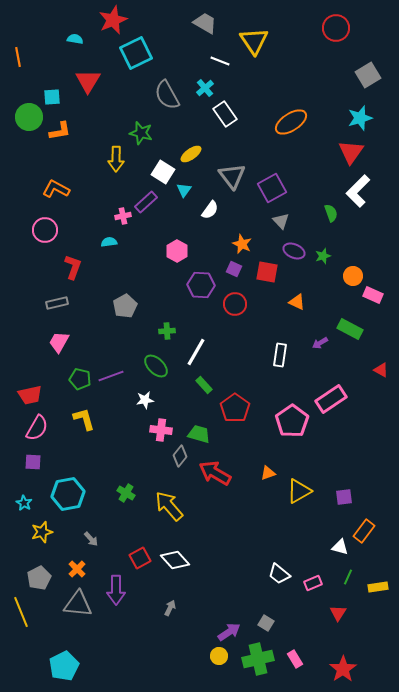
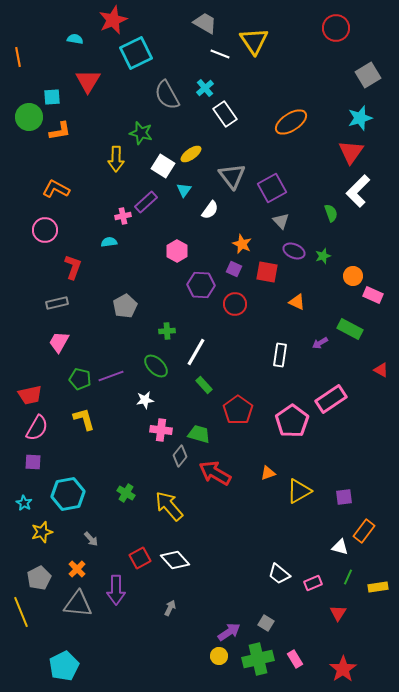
white line at (220, 61): moved 7 px up
white square at (163, 172): moved 6 px up
red pentagon at (235, 408): moved 3 px right, 2 px down
